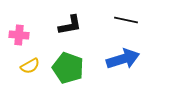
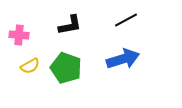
black line: rotated 40 degrees counterclockwise
green pentagon: moved 2 px left
